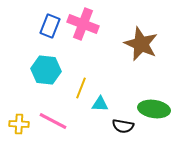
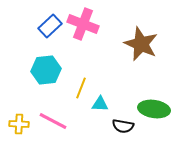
blue rectangle: rotated 25 degrees clockwise
cyan hexagon: rotated 12 degrees counterclockwise
